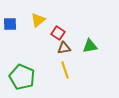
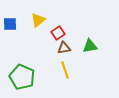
red square: rotated 24 degrees clockwise
